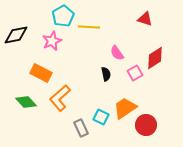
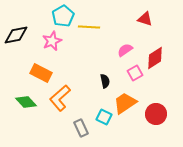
pink semicircle: moved 8 px right, 3 px up; rotated 91 degrees clockwise
black semicircle: moved 1 px left, 7 px down
orange trapezoid: moved 5 px up
cyan square: moved 3 px right
red circle: moved 10 px right, 11 px up
